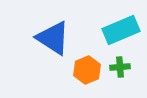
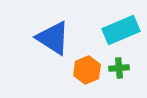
green cross: moved 1 px left, 1 px down
